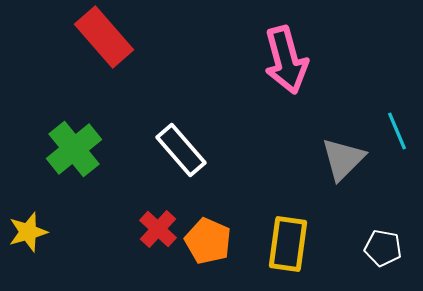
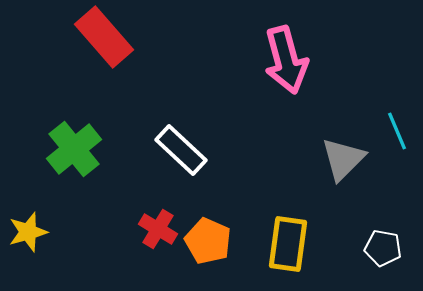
white rectangle: rotated 6 degrees counterclockwise
red cross: rotated 12 degrees counterclockwise
